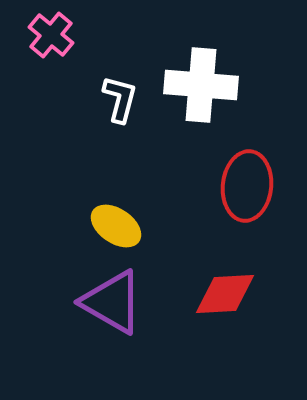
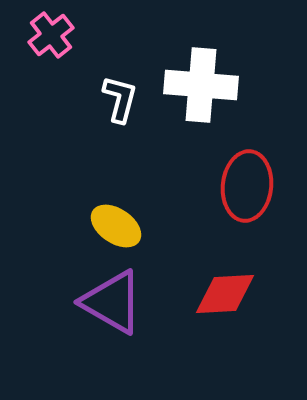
pink cross: rotated 12 degrees clockwise
